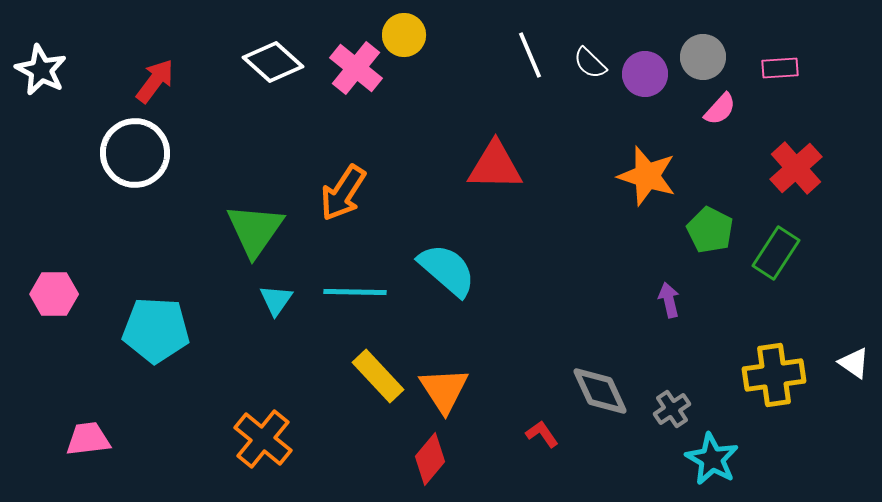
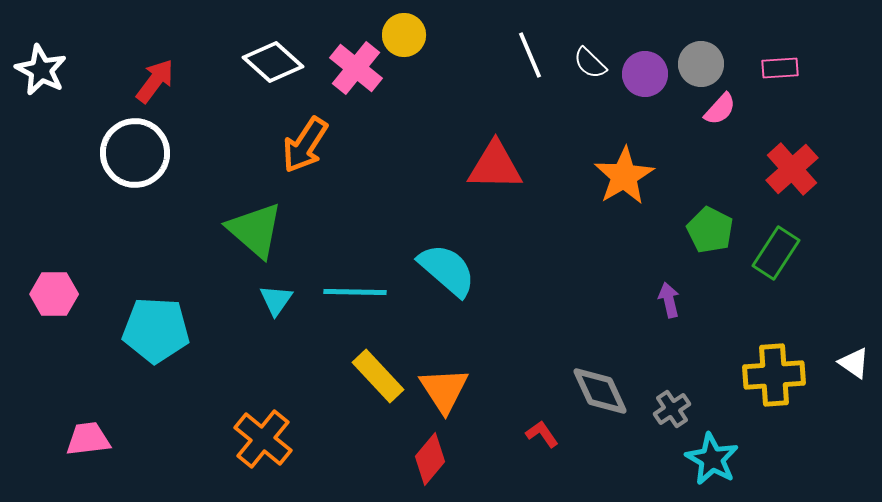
gray circle: moved 2 px left, 7 px down
red cross: moved 4 px left, 1 px down
orange star: moved 23 px left; rotated 24 degrees clockwise
orange arrow: moved 38 px left, 48 px up
green triangle: rotated 24 degrees counterclockwise
yellow cross: rotated 4 degrees clockwise
